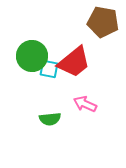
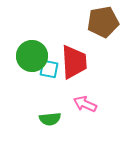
brown pentagon: rotated 20 degrees counterclockwise
red trapezoid: rotated 54 degrees counterclockwise
